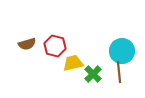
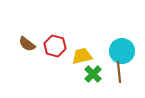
brown semicircle: rotated 54 degrees clockwise
yellow trapezoid: moved 9 px right, 7 px up
